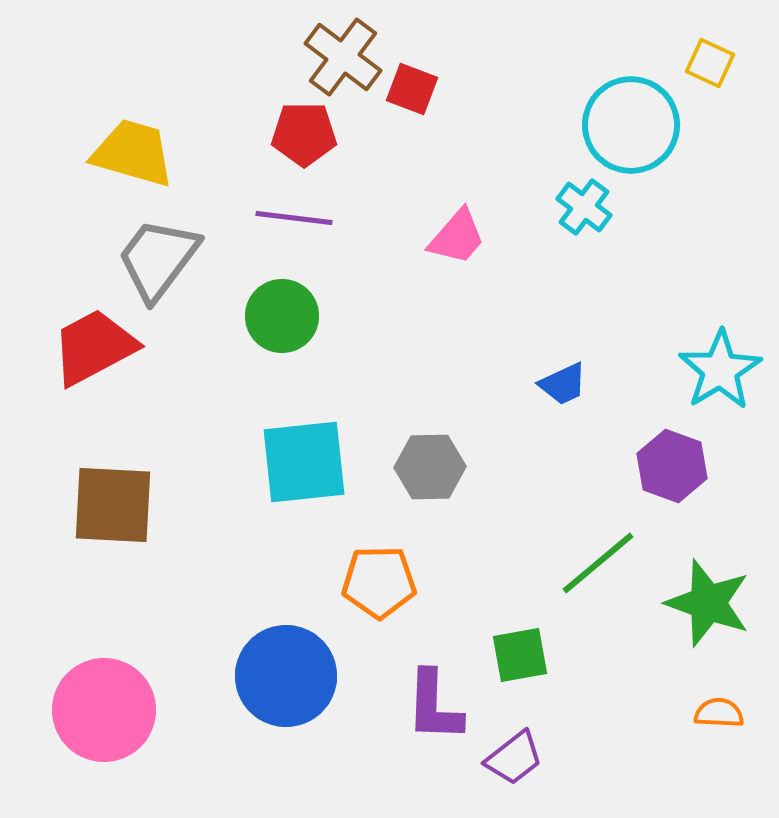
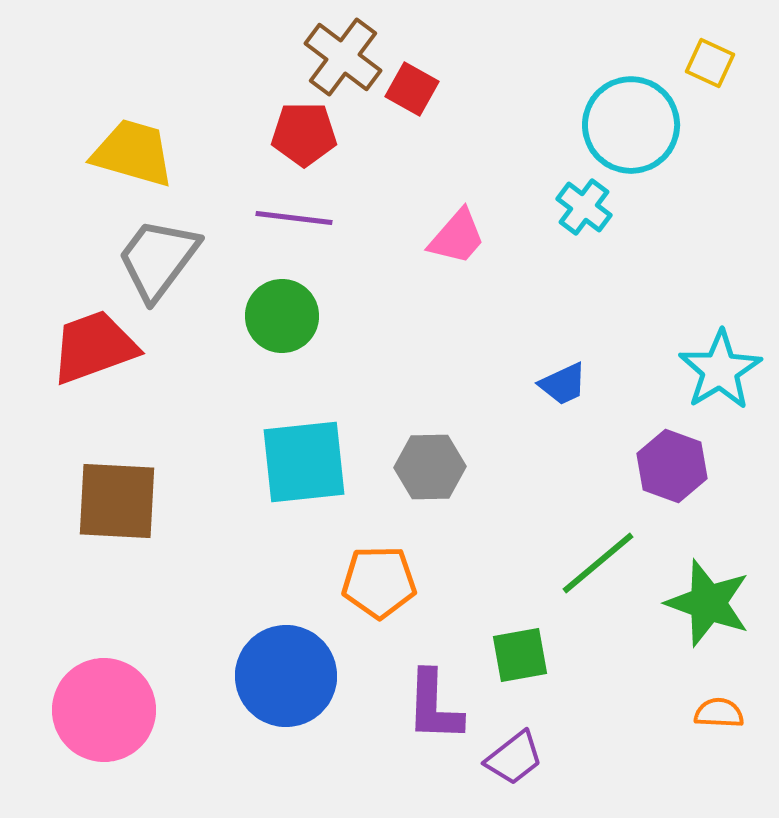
red square: rotated 8 degrees clockwise
red trapezoid: rotated 8 degrees clockwise
brown square: moved 4 px right, 4 px up
